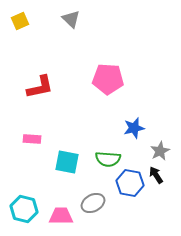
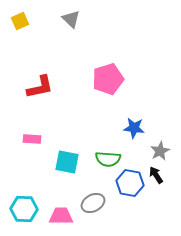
pink pentagon: rotated 20 degrees counterclockwise
blue star: rotated 20 degrees clockwise
cyan hexagon: rotated 12 degrees counterclockwise
